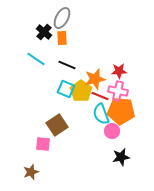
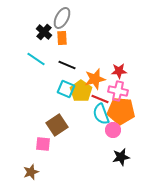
red line: moved 3 px down
pink circle: moved 1 px right, 1 px up
